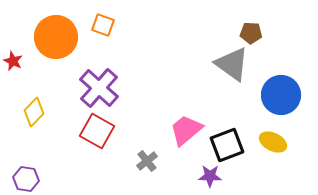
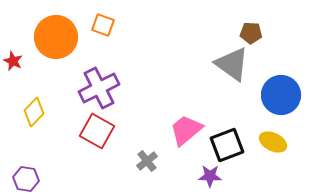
purple cross: rotated 21 degrees clockwise
